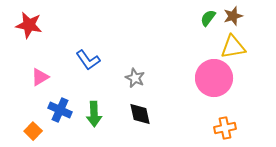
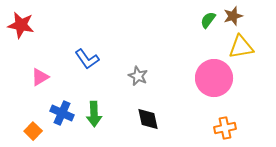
green semicircle: moved 2 px down
red star: moved 8 px left
yellow triangle: moved 8 px right
blue L-shape: moved 1 px left, 1 px up
gray star: moved 3 px right, 2 px up
blue cross: moved 2 px right, 3 px down
black diamond: moved 8 px right, 5 px down
